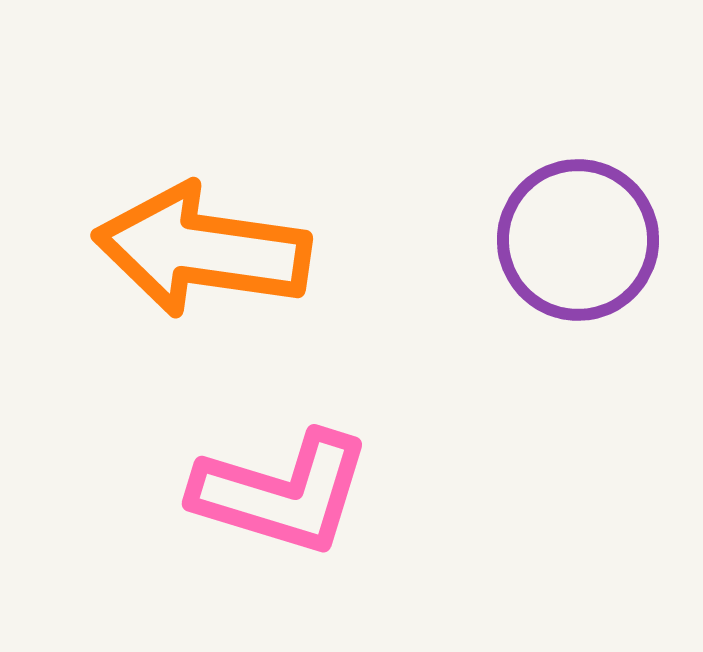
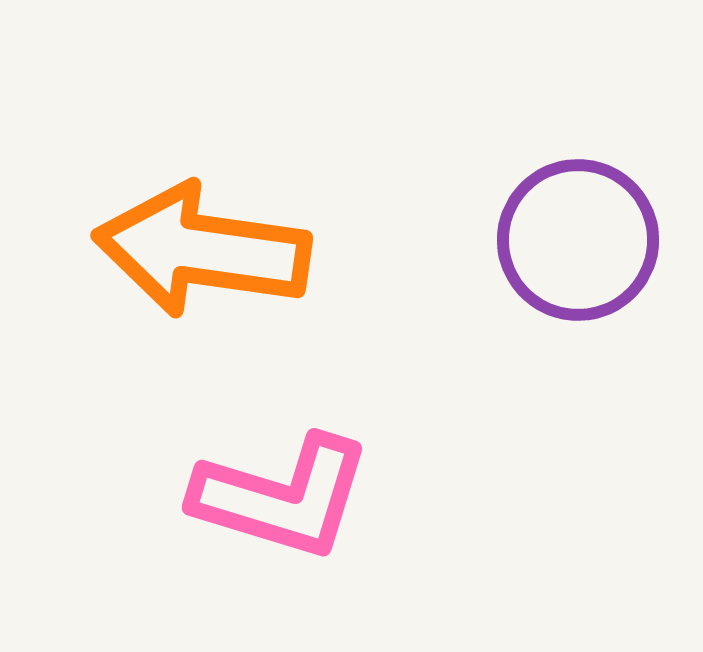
pink L-shape: moved 4 px down
